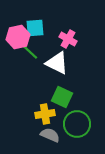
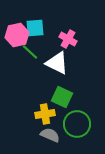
pink hexagon: moved 1 px left, 2 px up
